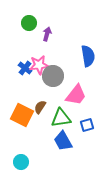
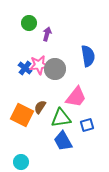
gray circle: moved 2 px right, 7 px up
pink trapezoid: moved 2 px down
